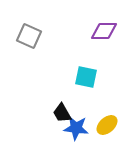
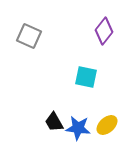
purple diamond: rotated 52 degrees counterclockwise
black trapezoid: moved 8 px left, 9 px down
blue star: moved 2 px right
